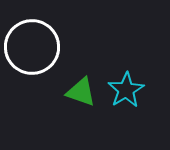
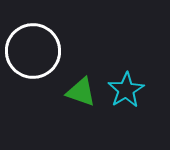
white circle: moved 1 px right, 4 px down
